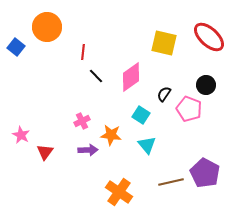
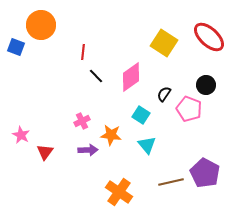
orange circle: moved 6 px left, 2 px up
yellow square: rotated 20 degrees clockwise
blue square: rotated 18 degrees counterclockwise
